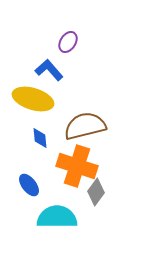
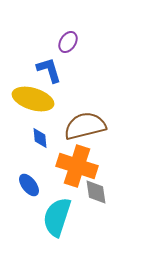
blue L-shape: rotated 24 degrees clockwise
gray diamond: rotated 44 degrees counterclockwise
cyan semicircle: rotated 72 degrees counterclockwise
